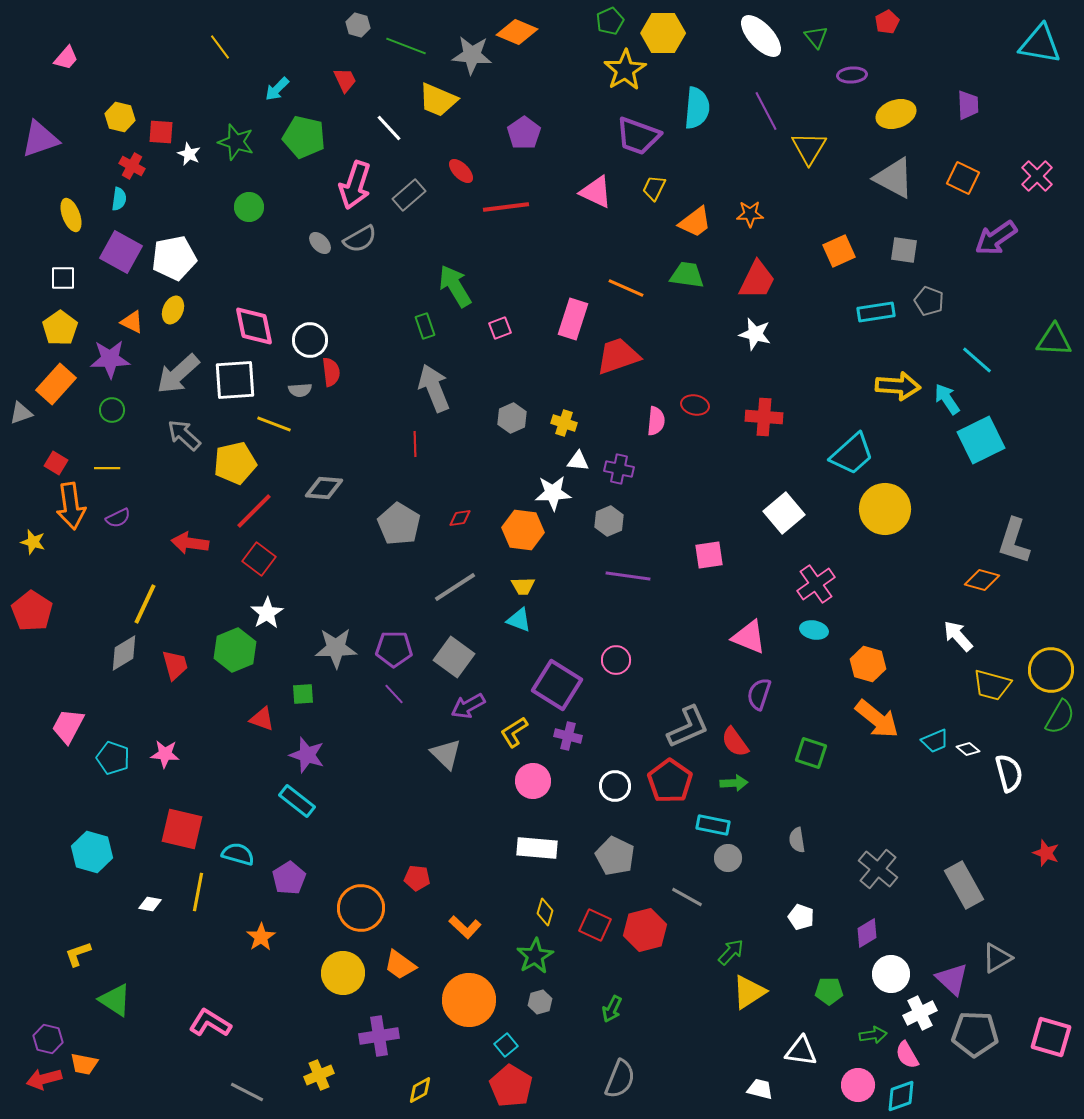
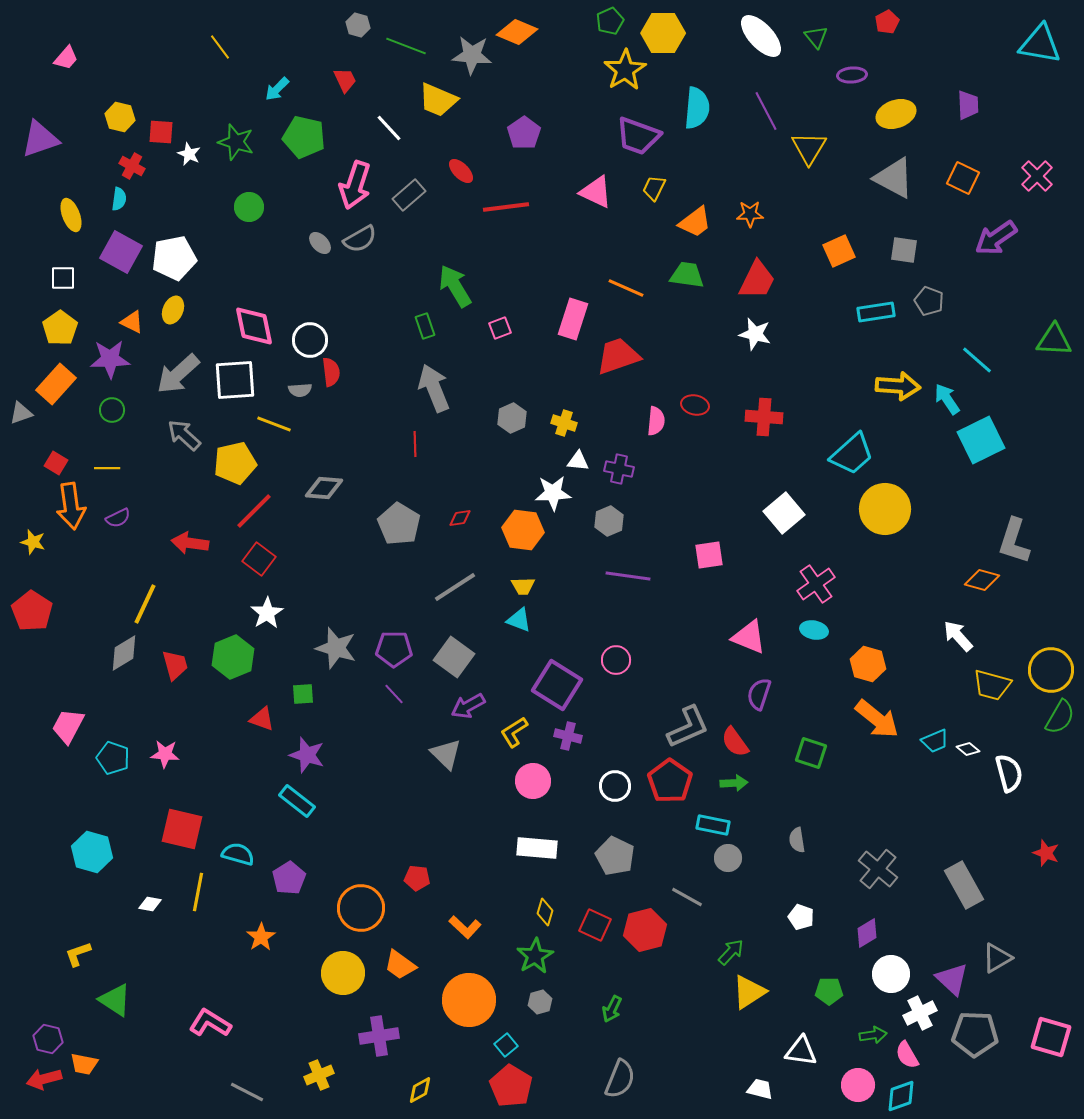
gray star at (336, 648): rotated 18 degrees clockwise
green hexagon at (235, 650): moved 2 px left, 7 px down
